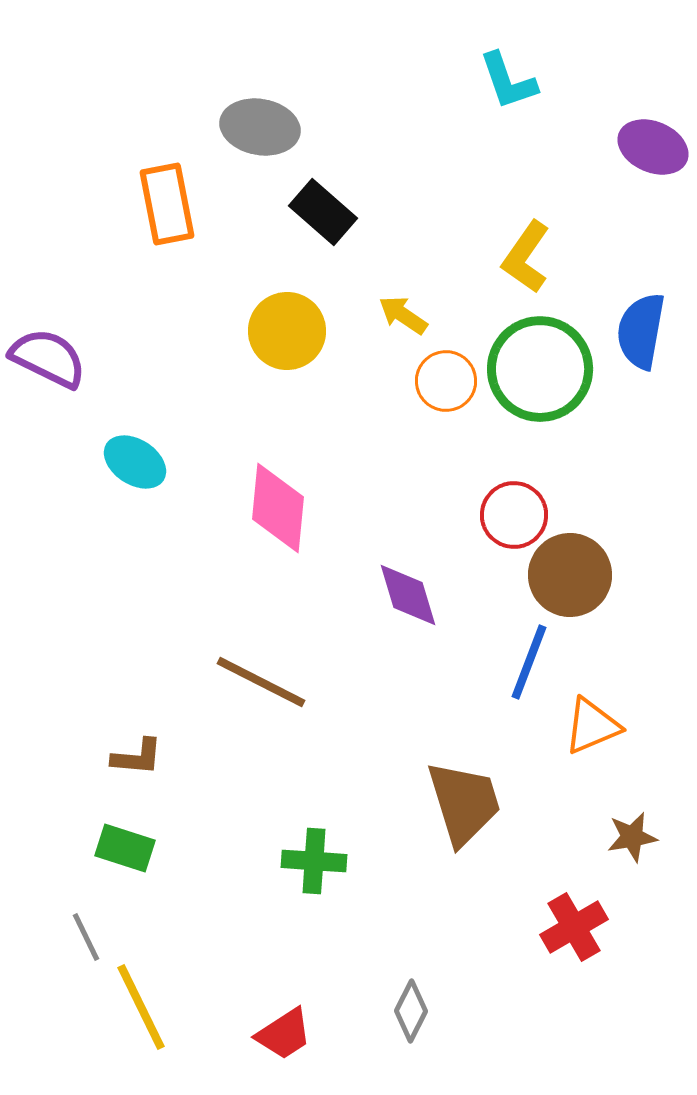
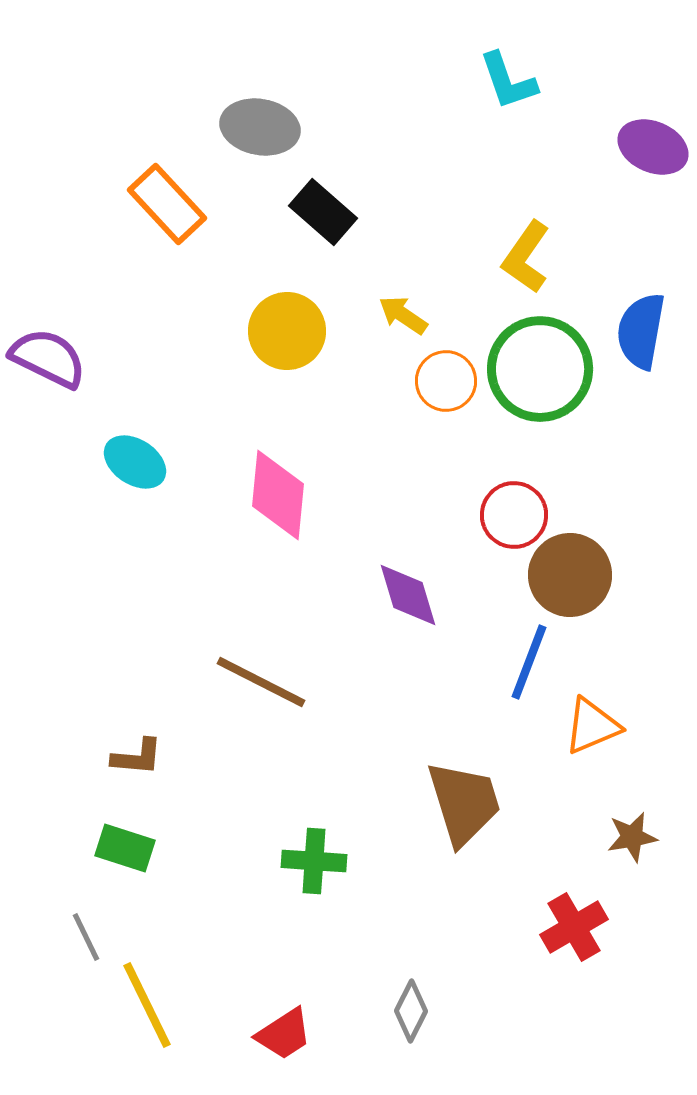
orange rectangle: rotated 32 degrees counterclockwise
pink diamond: moved 13 px up
yellow line: moved 6 px right, 2 px up
